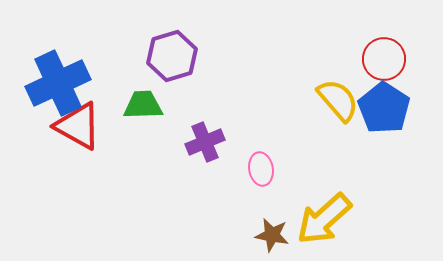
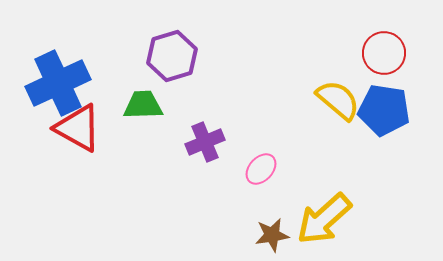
red circle: moved 6 px up
yellow semicircle: rotated 9 degrees counterclockwise
blue pentagon: moved 2 px down; rotated 24 degrees counterclockwise
red triangle: moved 2 px down
pink ellipse: rotated 52 degrees clockwise
brown star: rotated 20 degrees counterclockwise
